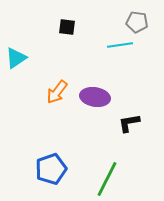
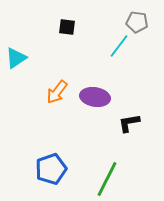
cyan line: moved 1 px left, 1 px down; rotated 45 degrees counterclockwise
